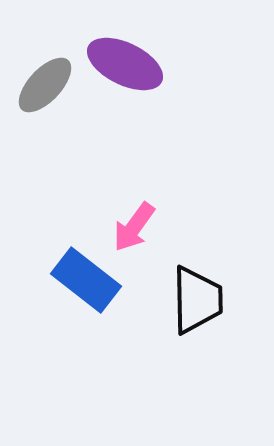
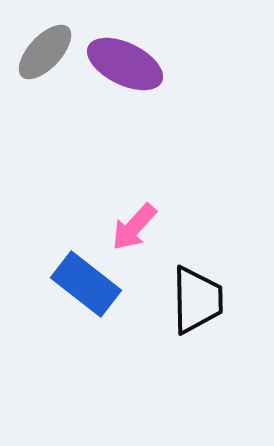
gray ellipse: moved 33 px up
pink arrow: rotated 6 degrees clockwise
blue rectangle: moved 4 px down
